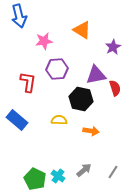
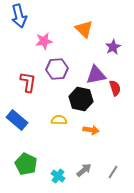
orange triangle: moved 2 px right, 1 px up; rotated 12 degrees clockwise
orange arrow: moved 1 px up
green pentagon: moved 9 px left, 15 px up
